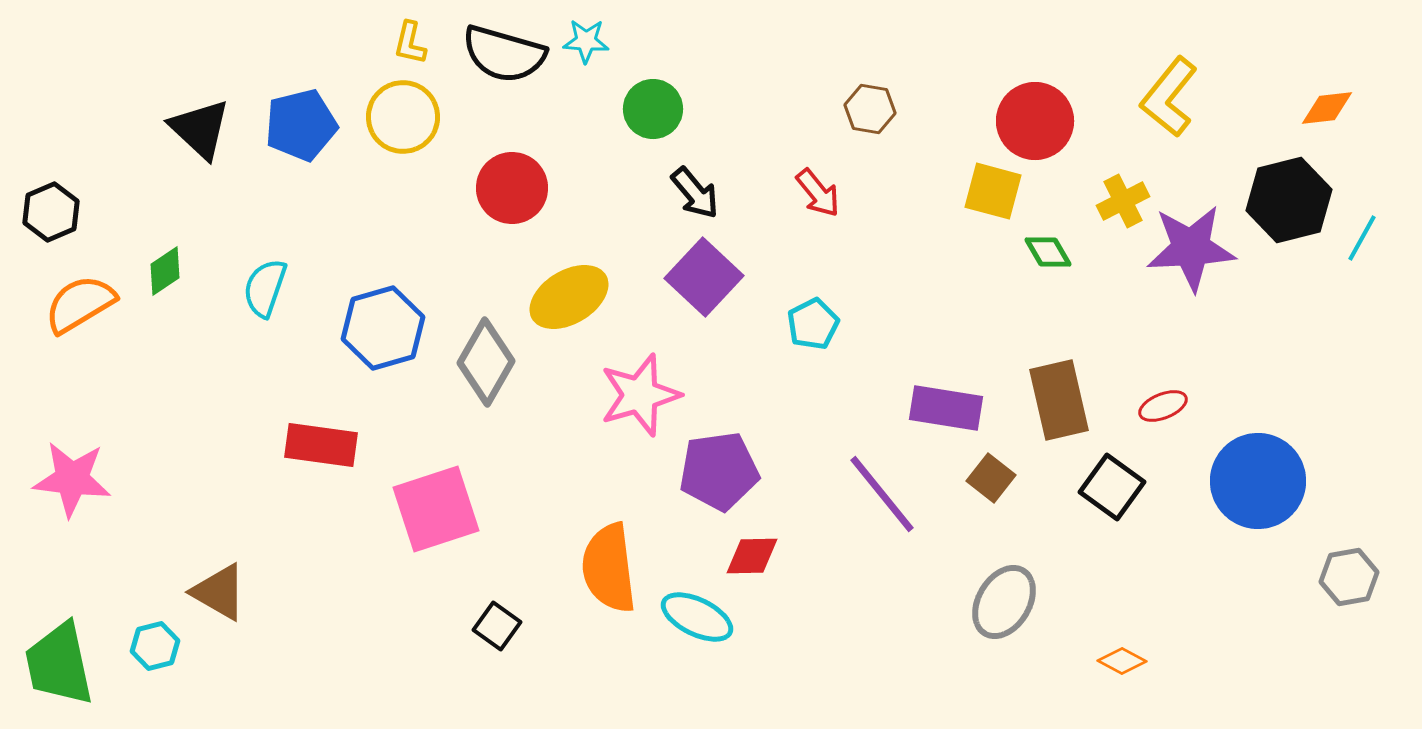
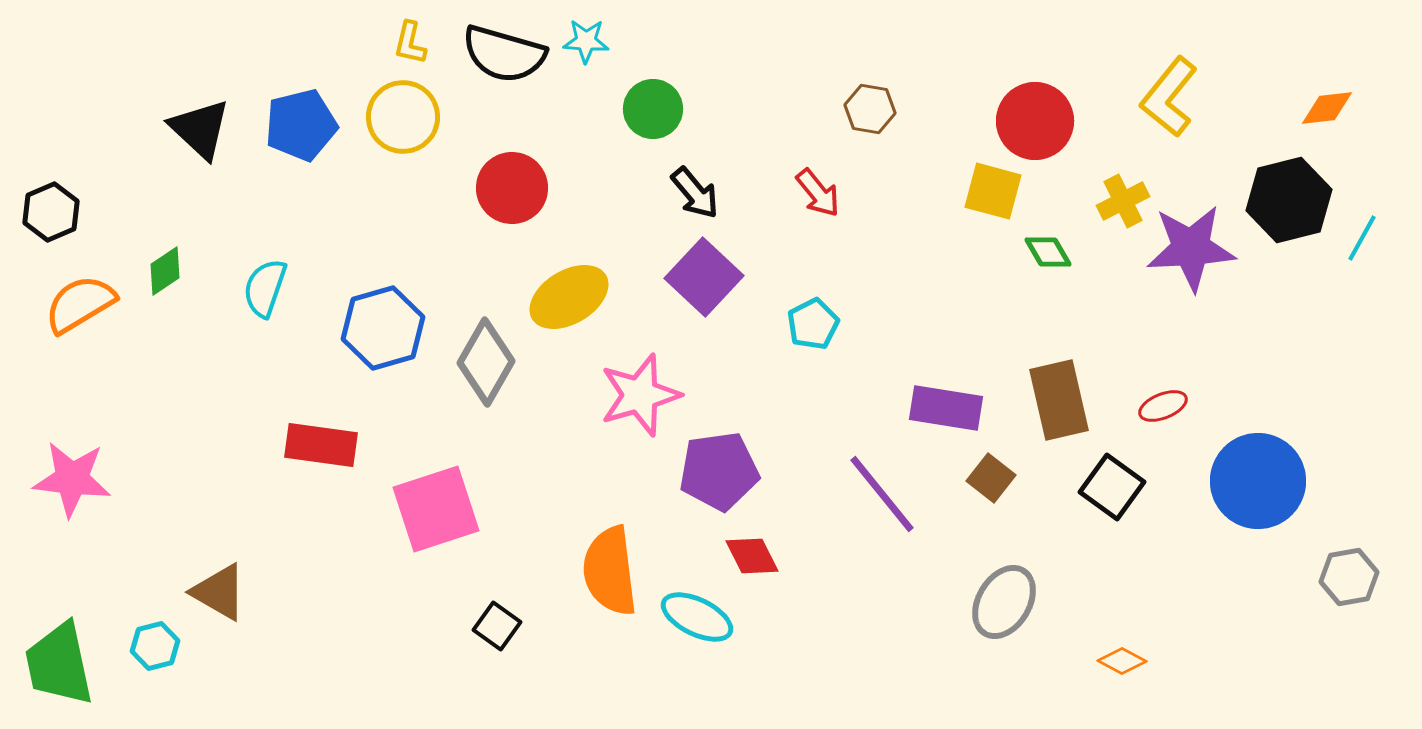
red diamond at (752, 556): rotated 64 degrees clockwise
orange semicircle at (609, 568): moved 1 px right, 3 px down
